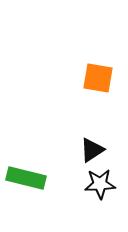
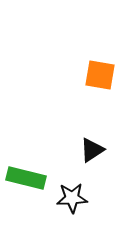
orange square: moved 2 px right, 3 px up
black star: moved 28 px left, 14 px down
